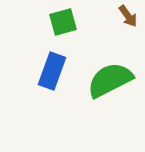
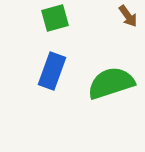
green square: moved 8 px left, 4 px up
green semicircle: moved 1 px right, 3 px down; rotated 9 degrees clockwise
